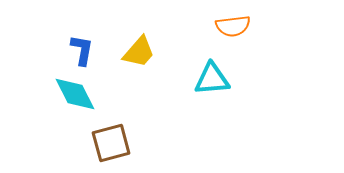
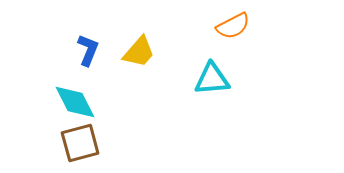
orange semicircle: rotated 20 degrees counterclockwise
blue L-shape: moved 6 px right; rotated 12 degrees clockwise
cyan diamond: moved 8 px down
brown square: moved 31 px left
